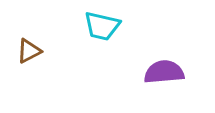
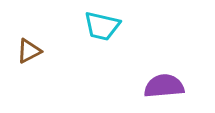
purple semicircle: moved 14 px down
